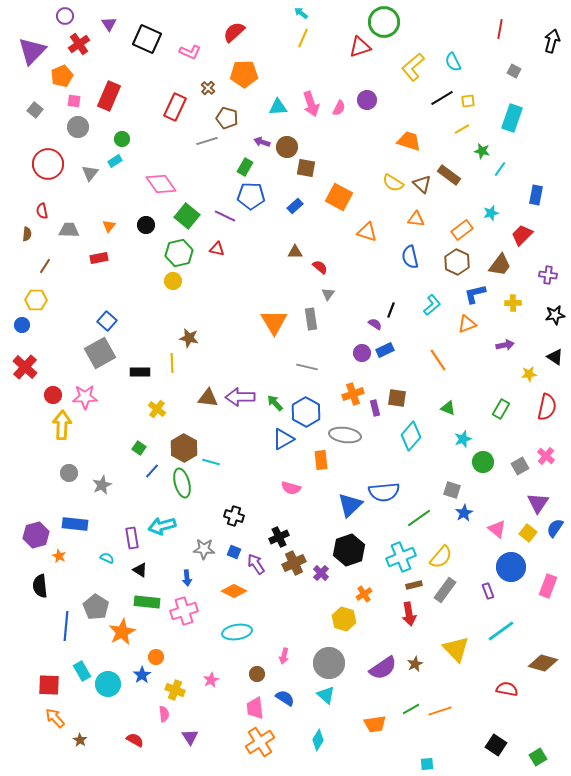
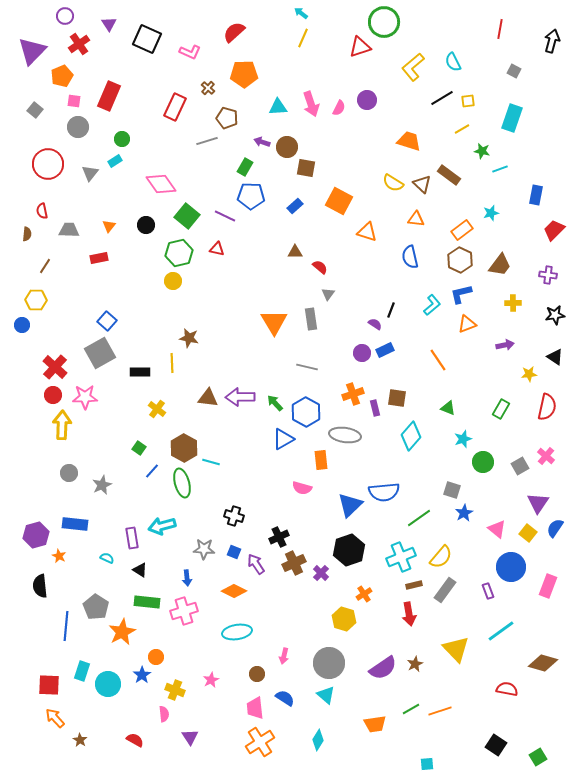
cyan line at (500, 169): rotated 35 degrees clockwise
orange square at (339, 197): moved 4 px down
red trapezoid at (522, 235): moved 32 px right, 5 px up
brown hexagon at (457, 262): moved 3 px right, 2 px up
blue L-shape at (475, 294): moved 14 px left
red cross at (25, 367): moved 30 px right
pink semicircle at (291, 488): moved 11 px right
cyan rectangle at (82, 671): rotated 48 degrees clockwise
